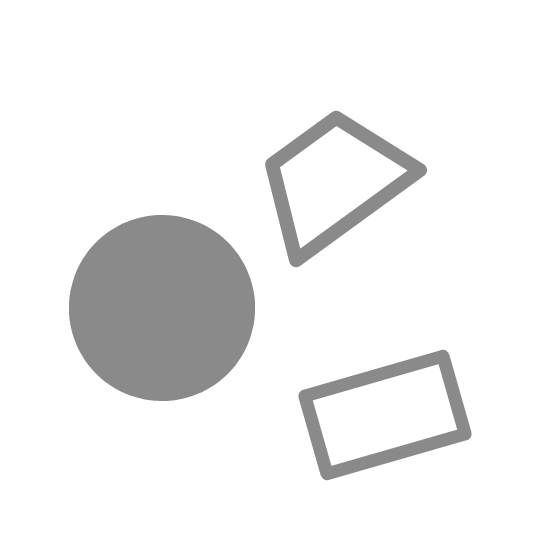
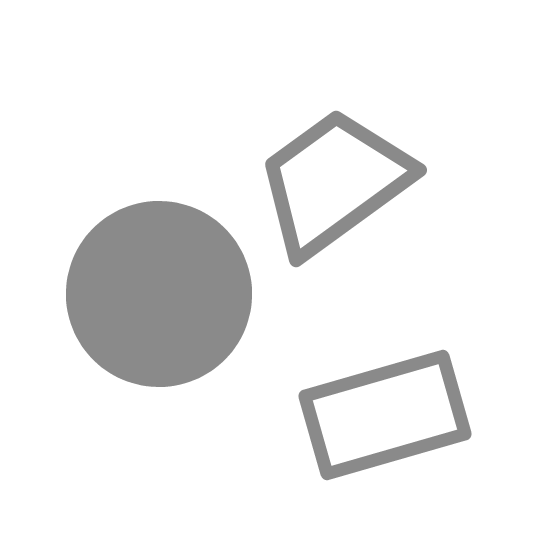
gray circle: moved 3 px left, 14 px up
